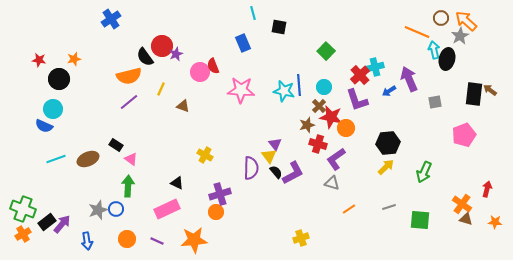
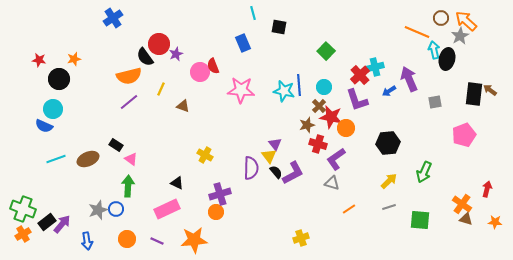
blue cross at (111, 19): moved 2 px right, 1 px up
red circle at (162, 46): moved 3 px left, 2 px up
yellow arrow at (386, 167): moved 3 px right, 14 px down
